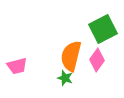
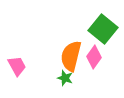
green square: rotated 24 degrees counterclockwise
pink diamond: moved 3 px left, 3 px up
pink trapezoid: rotated 105 degrees counterclockwise
